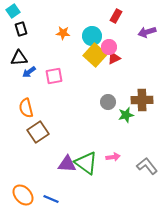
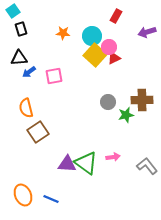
orange ellipse: rotated 20 degrees clockwise
